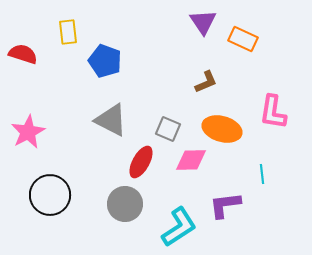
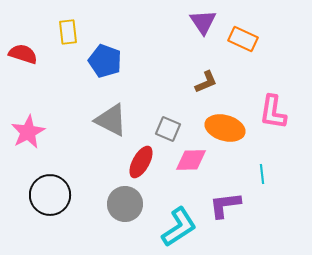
orange ellipse: moved 3 px right, 1 px up
